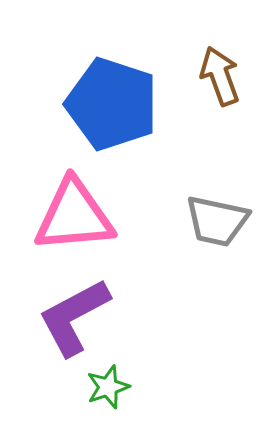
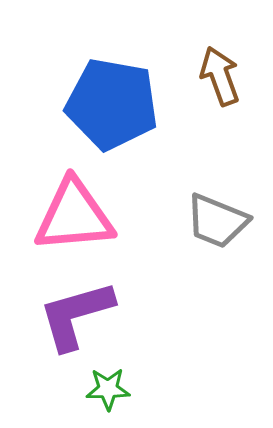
blue pentagon: rotated 8 degrees counterclockwise
gray trapezoid: rotated 10 degrees clockwise
purple L-shape: moved 2 px right, 2 px up; rotated 12 degrees clockwise
green star: moved 2 px down; rotated 18 degrees clockwise
